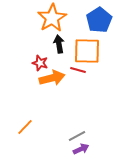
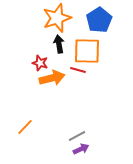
orange star: moved 5 px right; rotated 12 degrees clockwise
